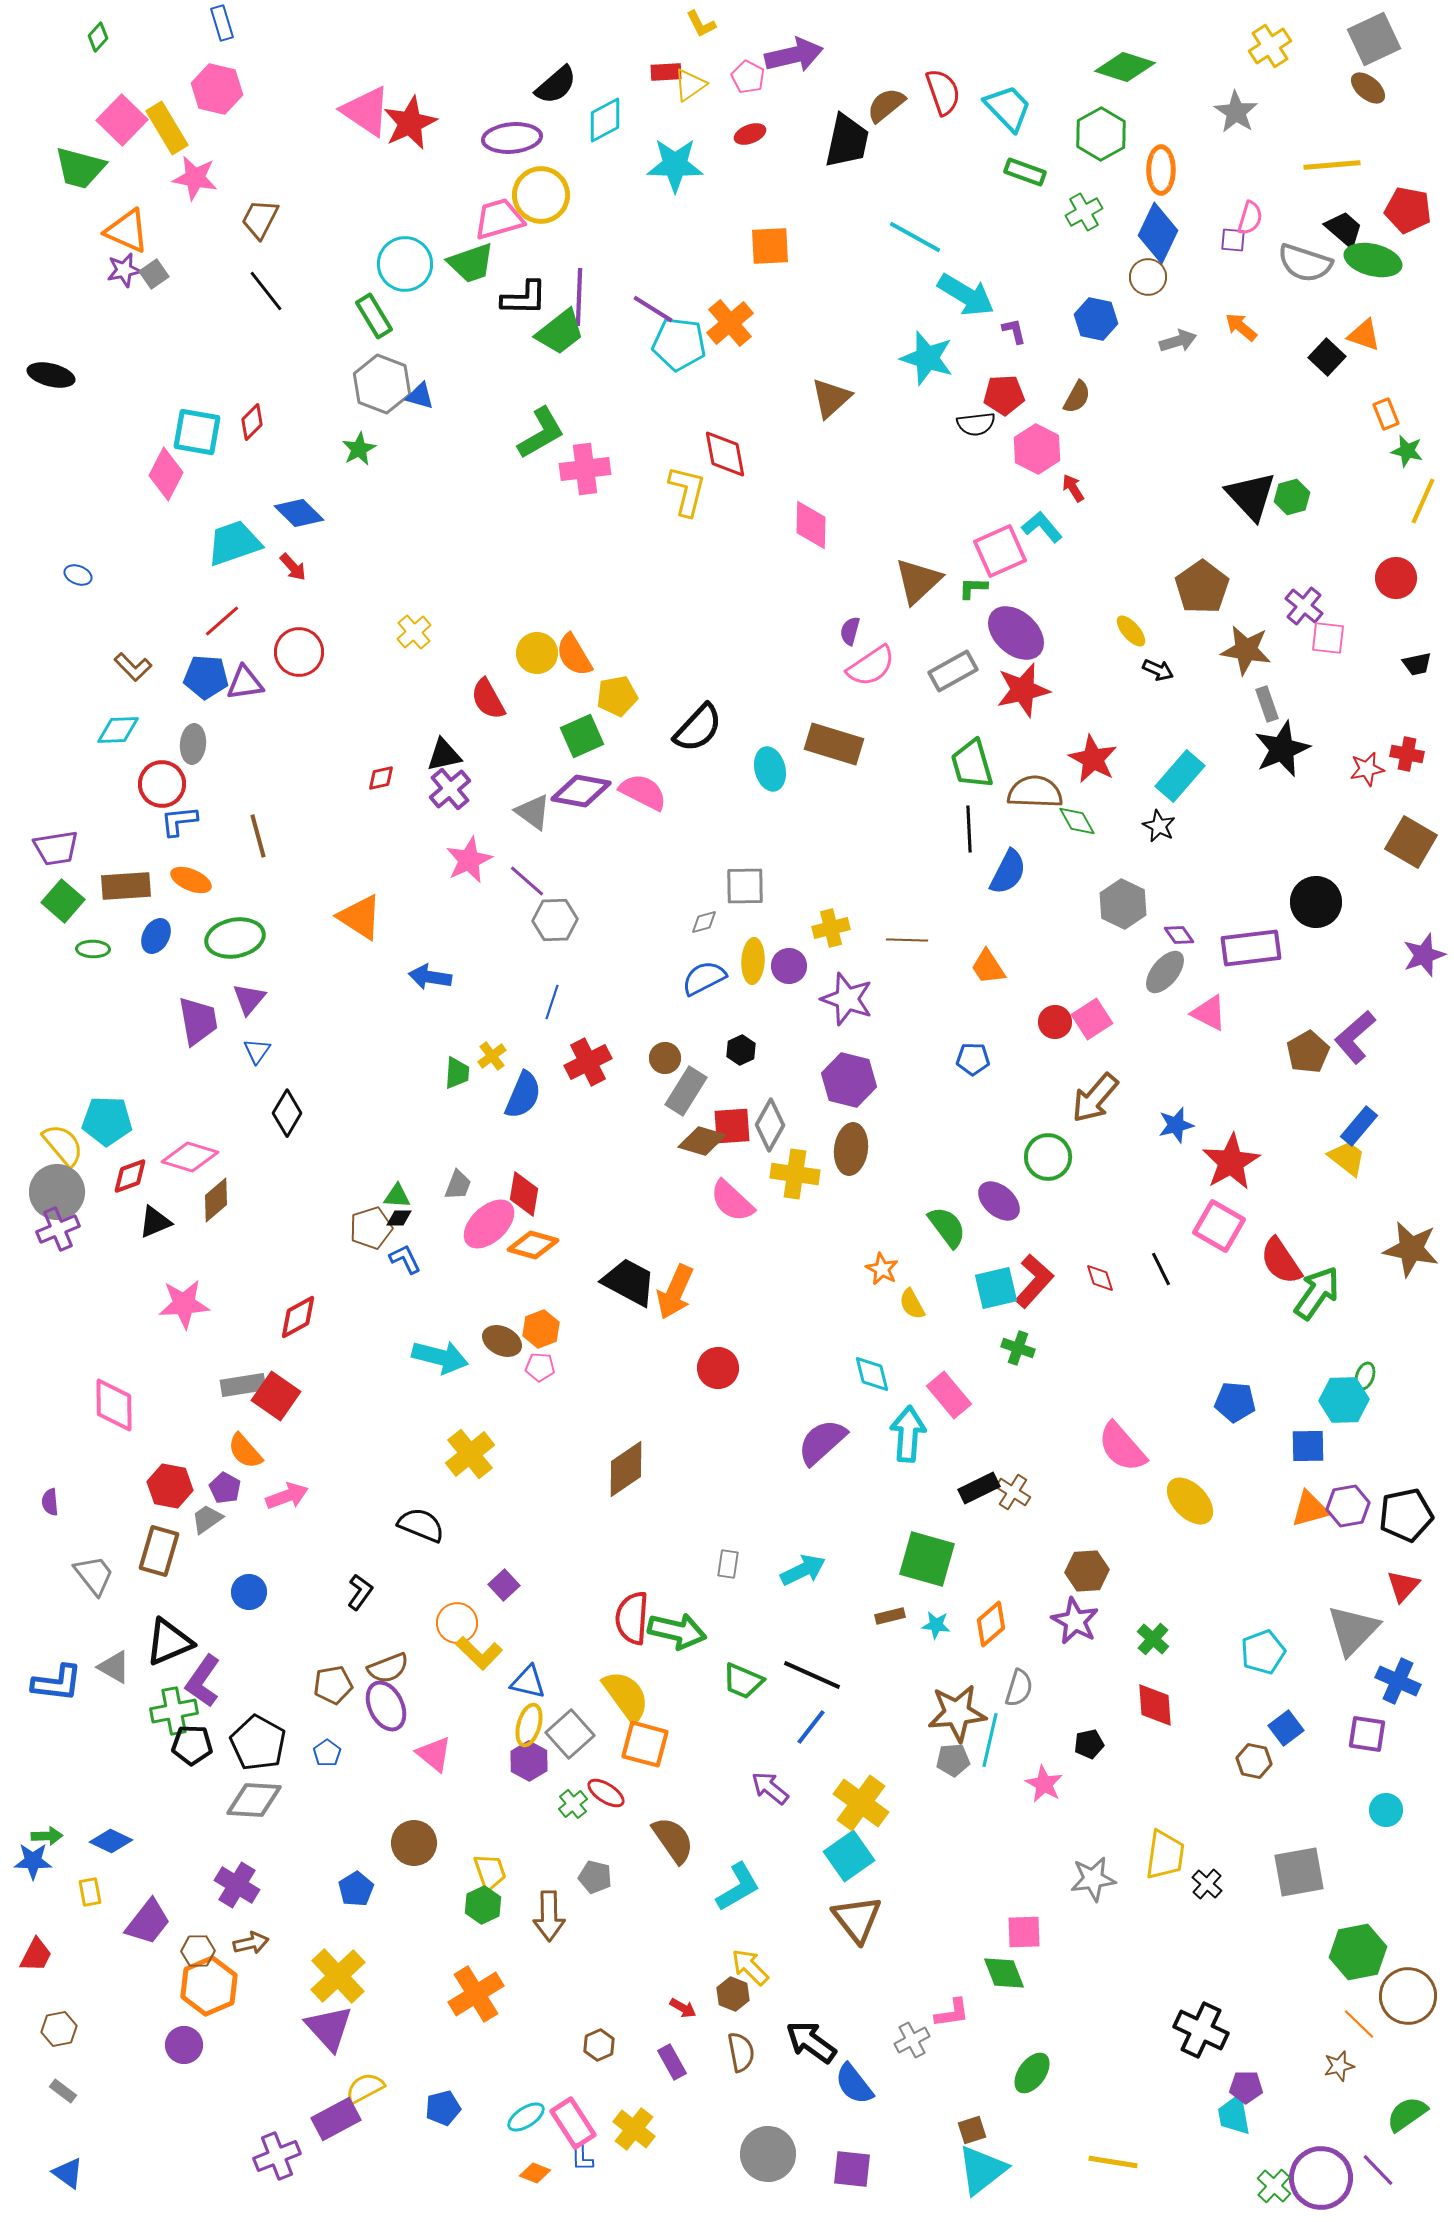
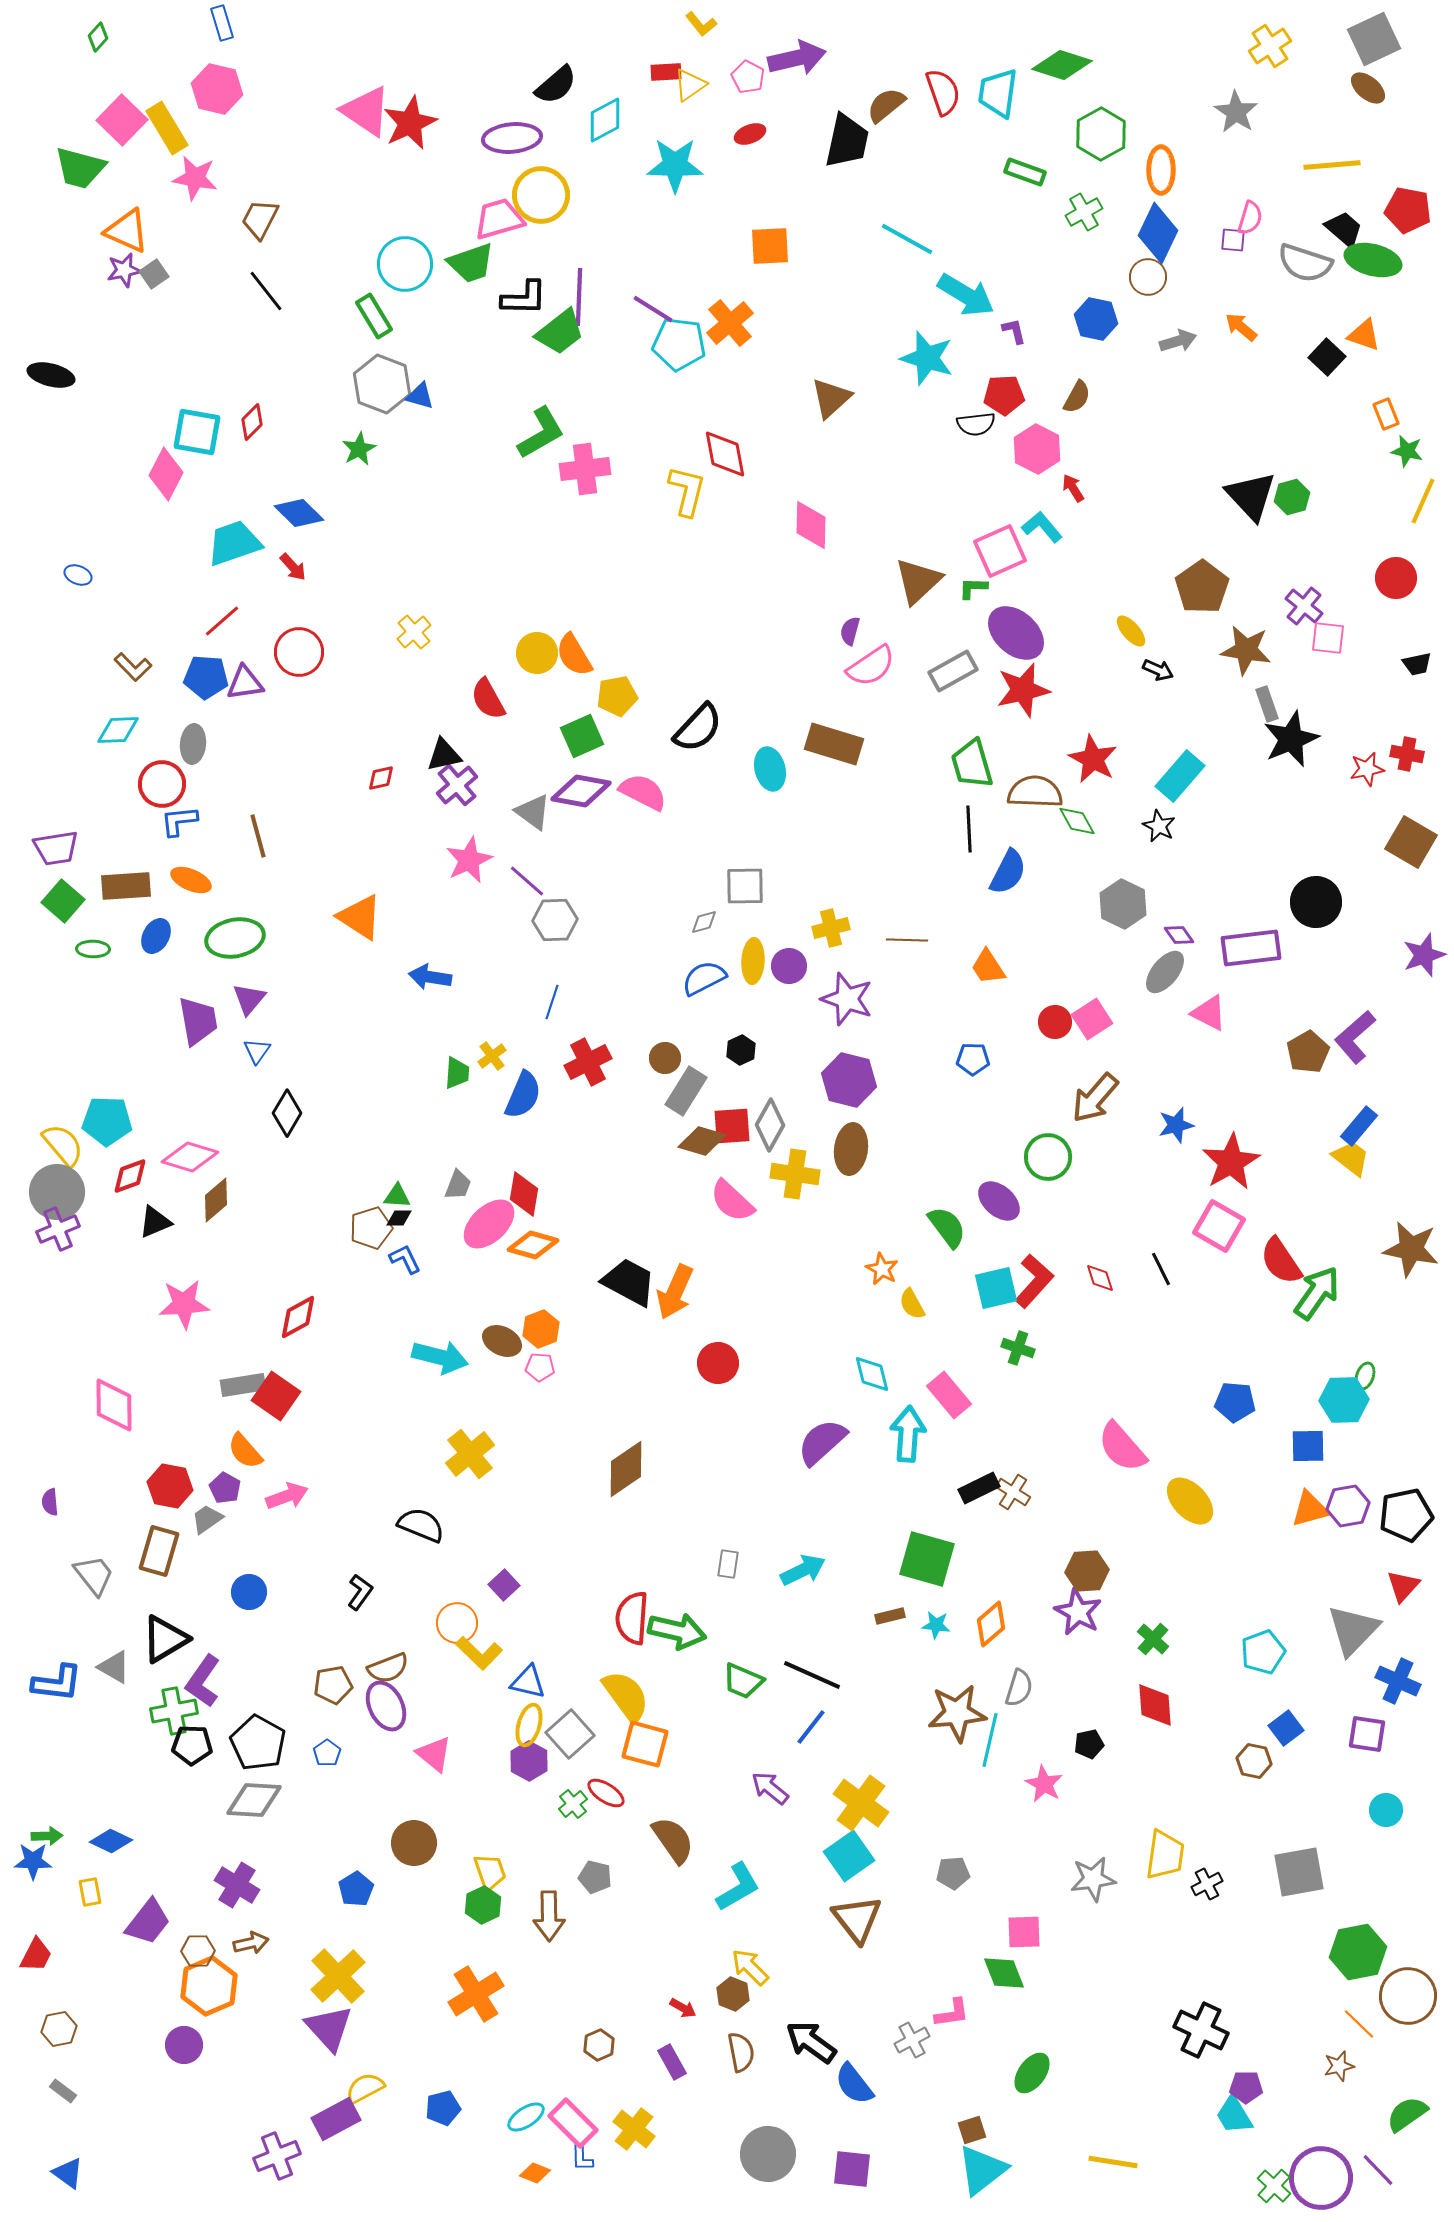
yellow L-shape at (701, 24): rotated 12 degrees counterclockwise
purple arrow at (794, 55): moved 3 px right, 3 px down
green diamond at (1125, 67): moved 63 px left, 2 px up
cyan trapezoid at (1008, 108): moved 10 px left, 15 px up; rotated 128 degrees counterclockwise
cyan line at (915, 237): moved 8 px left, 2 px down
black star at (1282, 749): moved 9 px right, 10 px up
purple cross at (450, 789): moved 7 px right, 4 px up
yellow trapezoid at (1347, 1158): moved 4 px right
red circle at (718, 1368): moved 5 px up
purple star at (1075, 1621): moved 3 px right, 9 px up
black triangle at (169, 1642): moved 4 px left, 3 px up; rotated 8 degrees counterclockwise
gray pentagon at (953, 1760): moved 113 px down
black cross at (1207, 1884): rotated 20 degrees clockwise
cyan trapezoid at (1234, 2115): rotated 21 degrees counterclockwise
pink rectangle at (573, 2123): rotated 12 degrees counterclockwise
